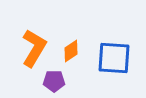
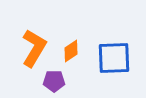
blue square: rotated 6 degrees counterclockwise
